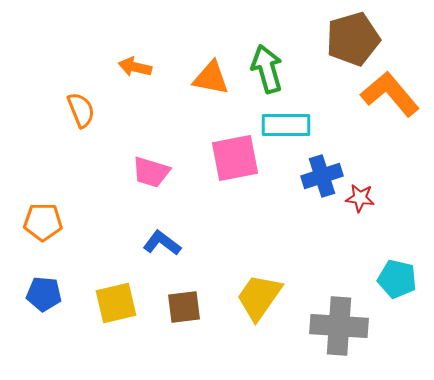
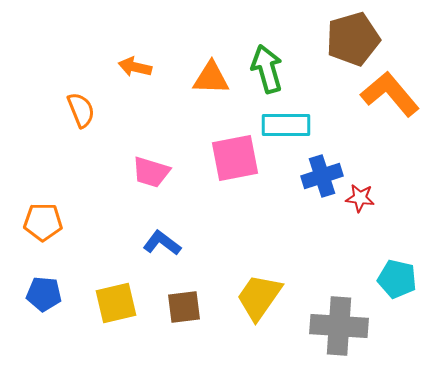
orange triangle: rotated 9 degrees counterclockwise
